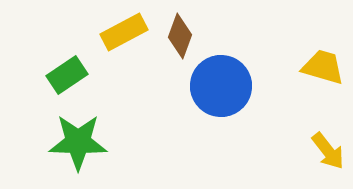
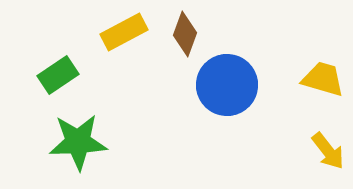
brown diamond: moved 5 px right, 2 px up
yellow trapezoid: moved 12 px down
green rectangle: moved 9 px left
blue circle: moved 6 px right, 1 px up
green star: rotated 4 degrees counterclockwise
